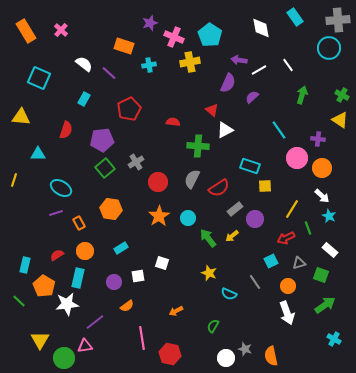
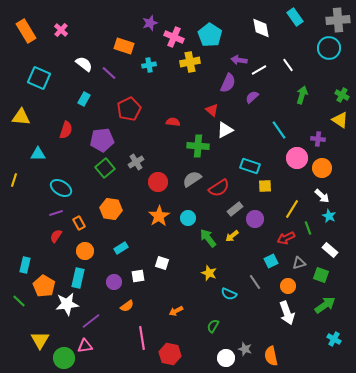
gray semicircle at (192, 179): rotated 30 degrees clockwise
red semicircle at (57, 255): moved 1 px left, 19 px up; rotated 24 degrees counterclockwise
purple line at (95, 322): moved 4 px left, 1 px up
